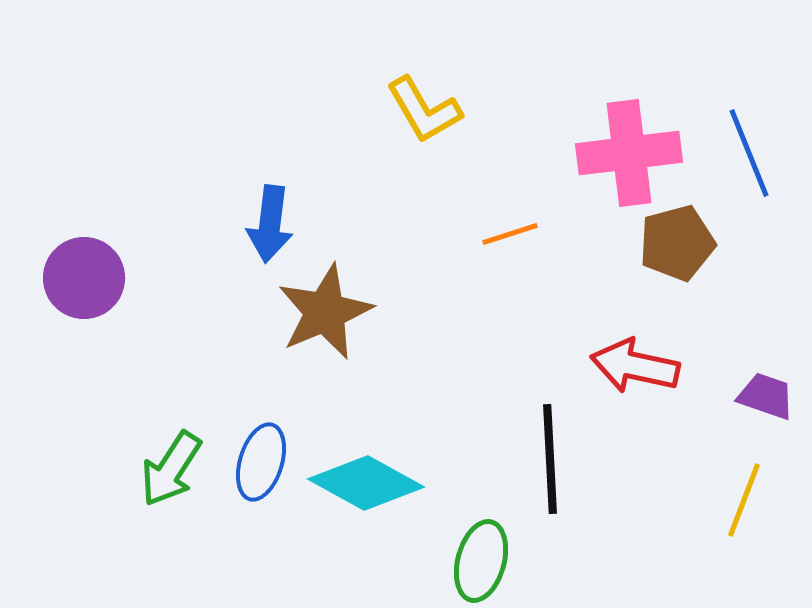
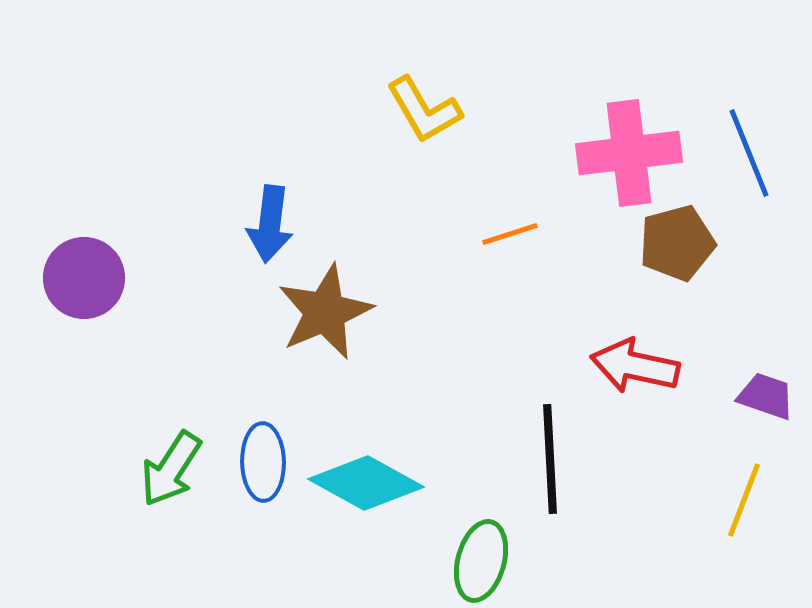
blue ellipse: moved 2 px right; rotated 18 degrees counterclockwise
